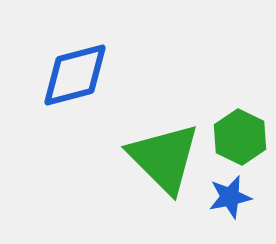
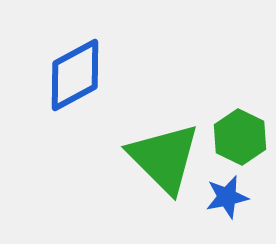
blue diamond: rotated 14 degrees counterclockwise
blue star: moved 3 px left
